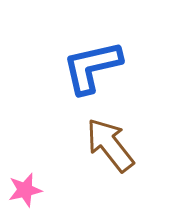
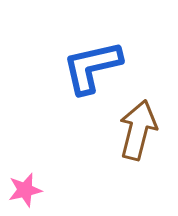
brown arrow: moved 28 px right, 15 px up; rotated 52 degrees clockwise
